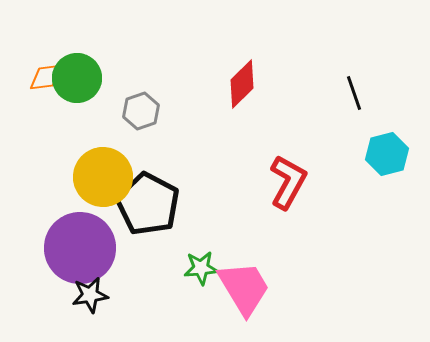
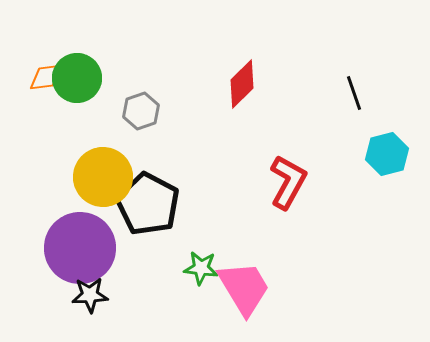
green star: rotated 12 degrees clockwise
black star: rotated 6 degrees clockwise
